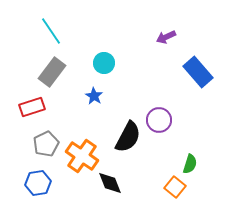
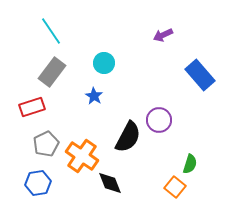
purple arrow: moved 3 px left, 2 px up
blue rectangle: moved 2 px right, 3 px down
